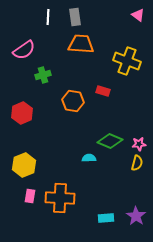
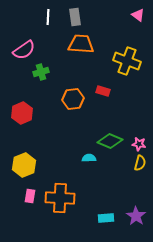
green cross: moved 2 px left, 3 px up
orange hexagon: moved 2 px up; rotated 15 degrees counterclockwise
pink star: rotated 16 degrees clockwise
yellow semicircle: moved 3 px right
